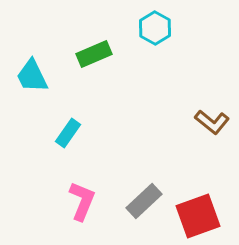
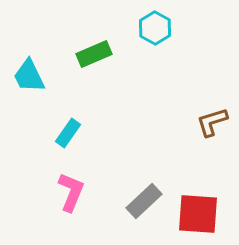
cyan trapezoid: moved 3 px left
brown L-shape: rotated 124 degrees clockwise
pink L-shape: moved 11 px left, 9 px up
red square: moved 2 px up; rotated 24 degrees clockwise
